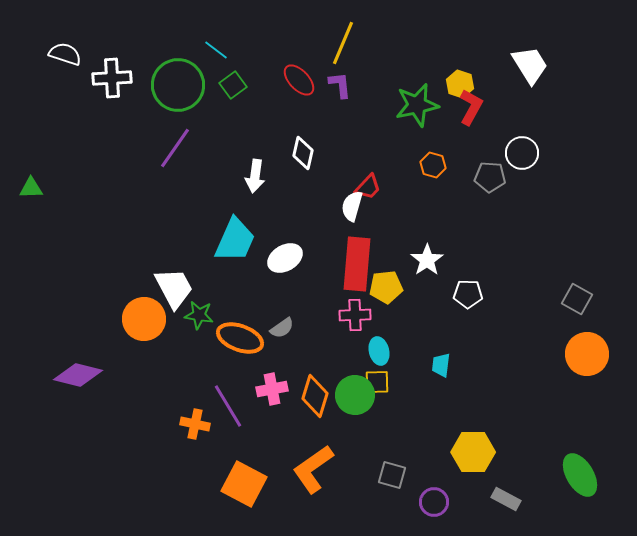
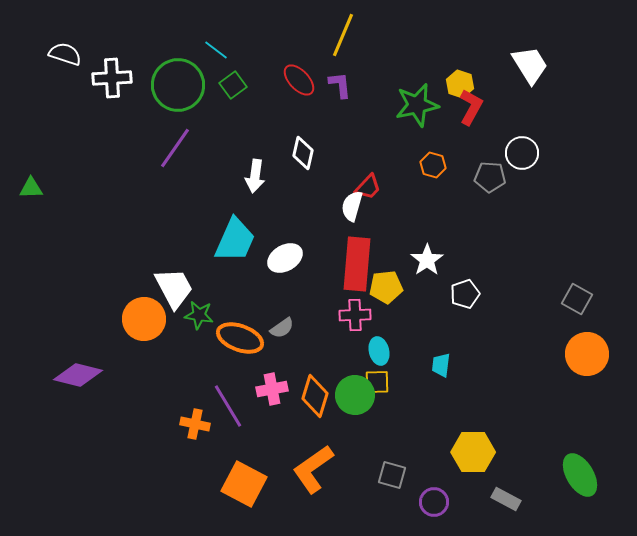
yellow line at (343, 43): moved 8 px up
white pentagon at (468, 294): moved 3 px left; rotated 20 degrees counterclockwise
